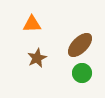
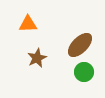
orange triangle: moved 4 px left
green circle: moved 2 px right, 1 px up
